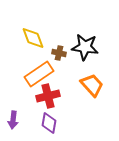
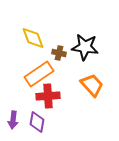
red cross: rotated 10 degrees clockwise
purple diamond: moved 12 px left, 1 px up
